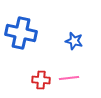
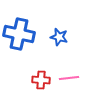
blue cross: moved 2 px left, 1 px down
blue star: moved 15 px left, 4 px up
